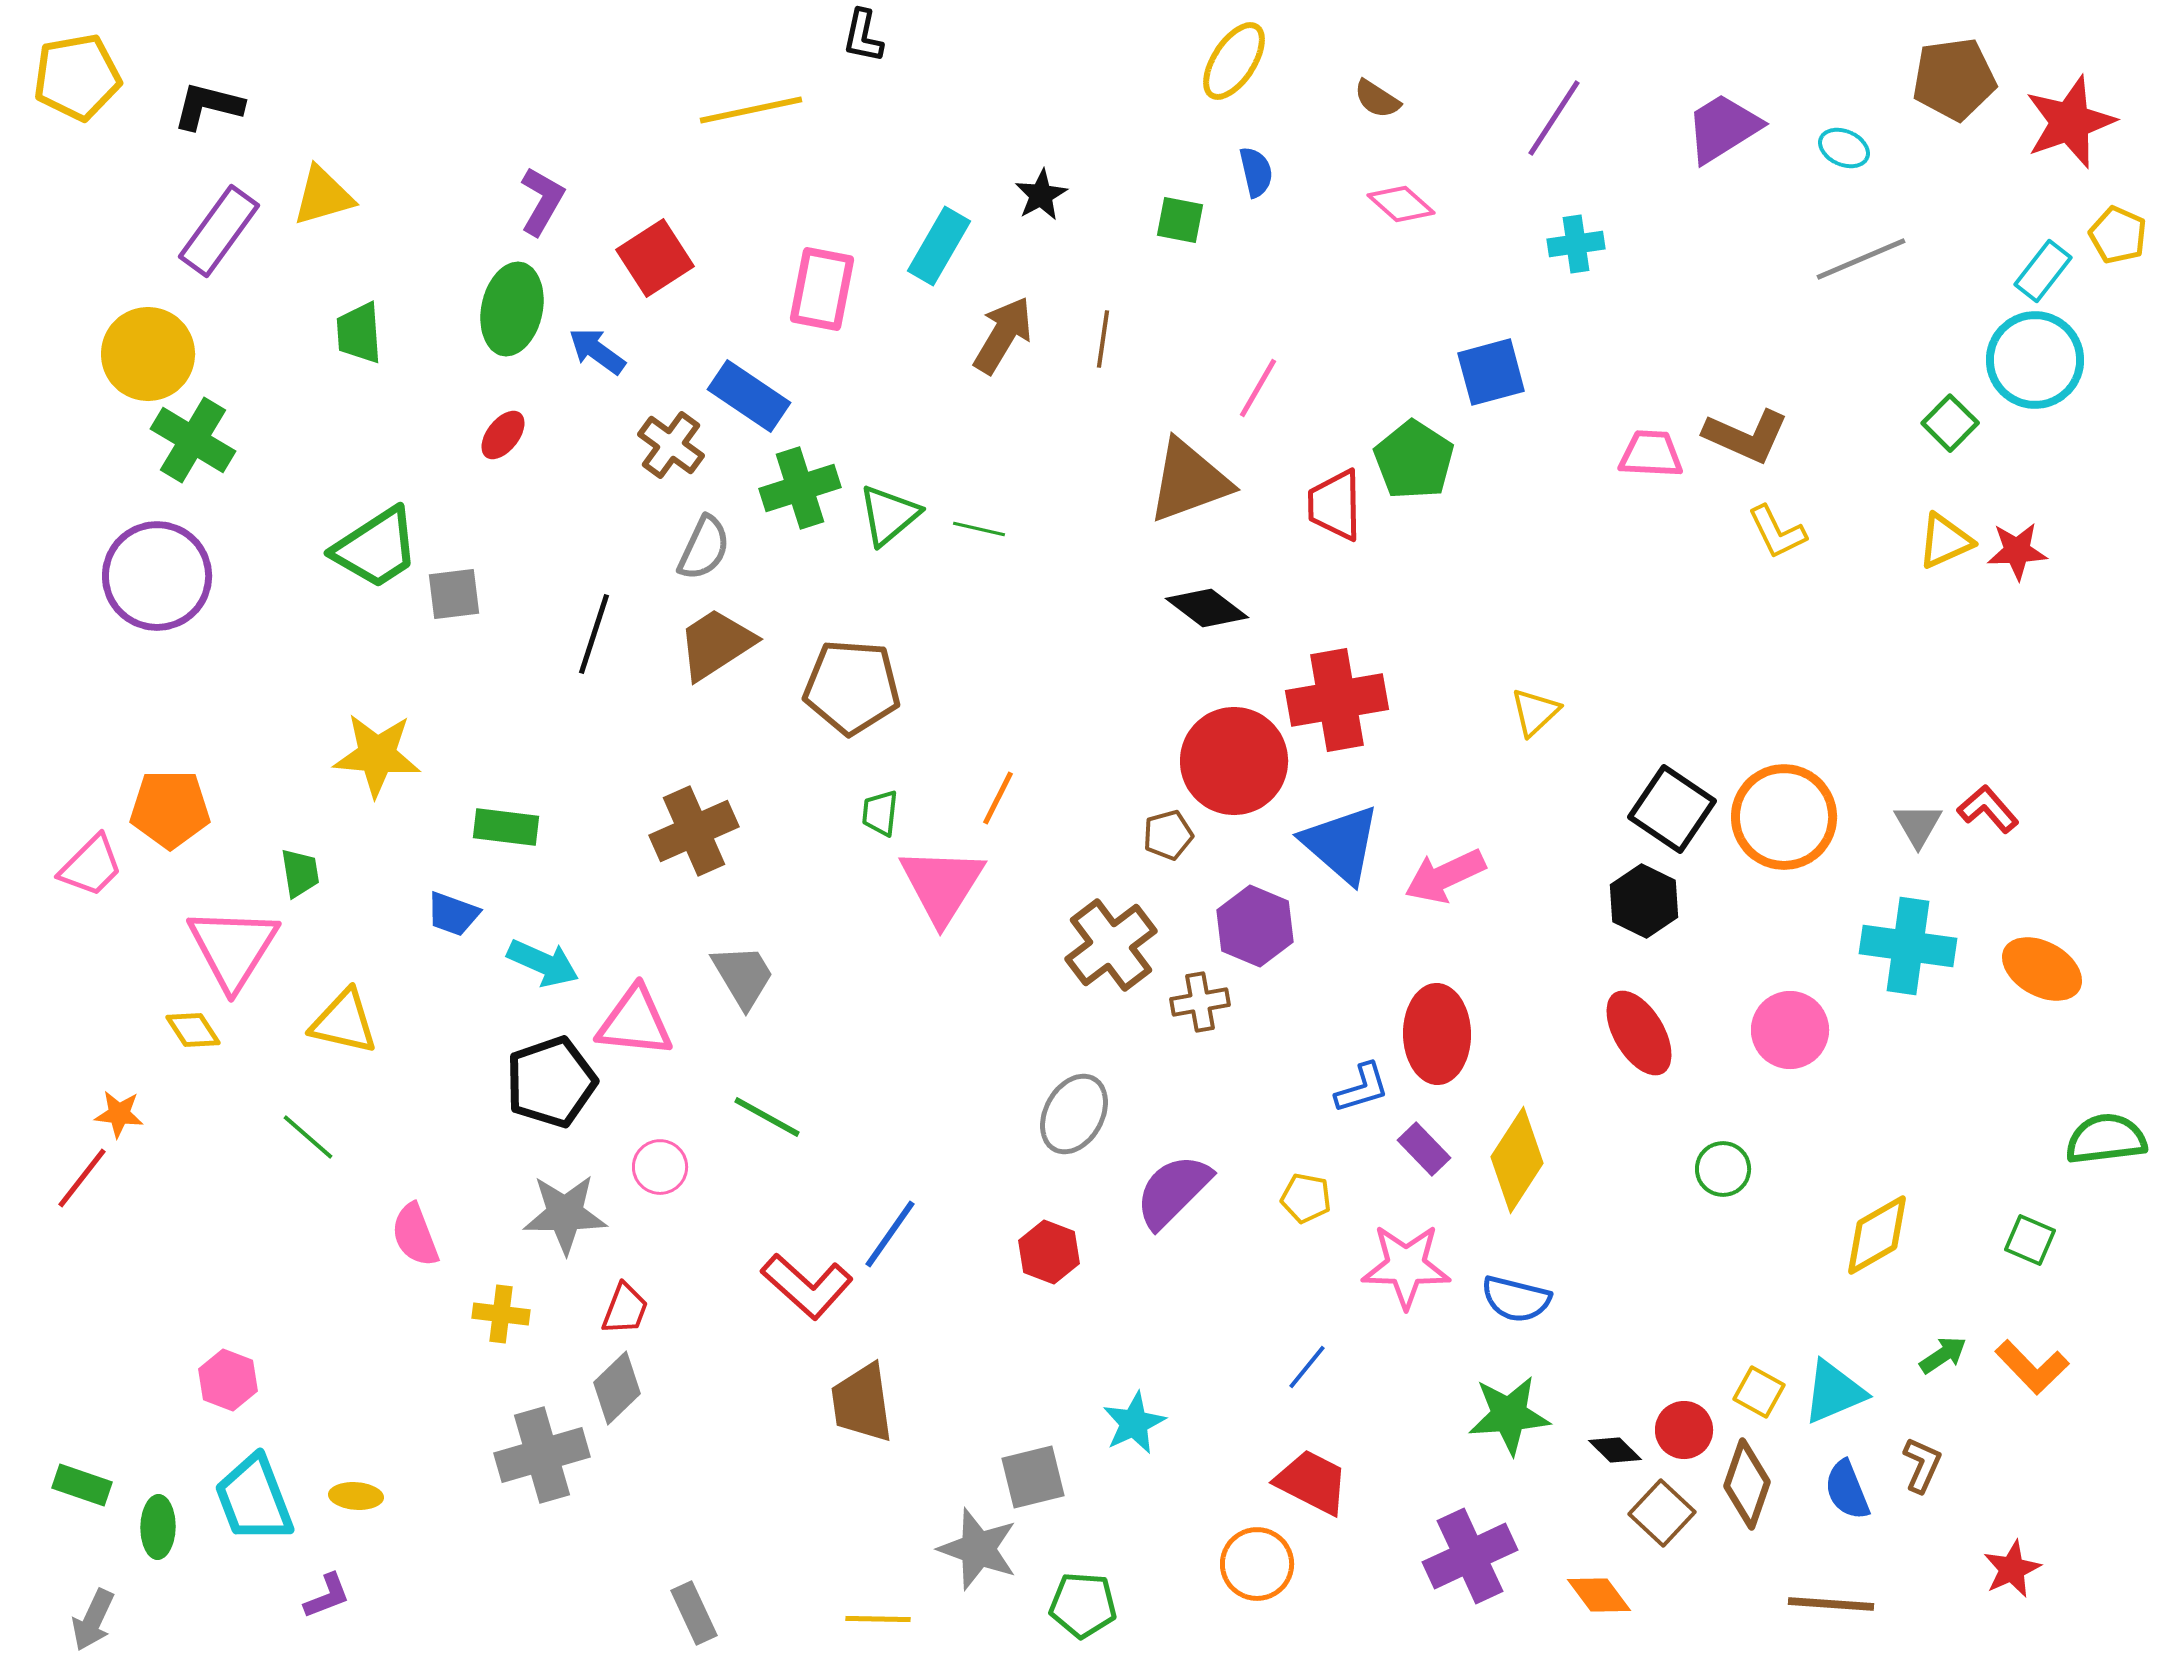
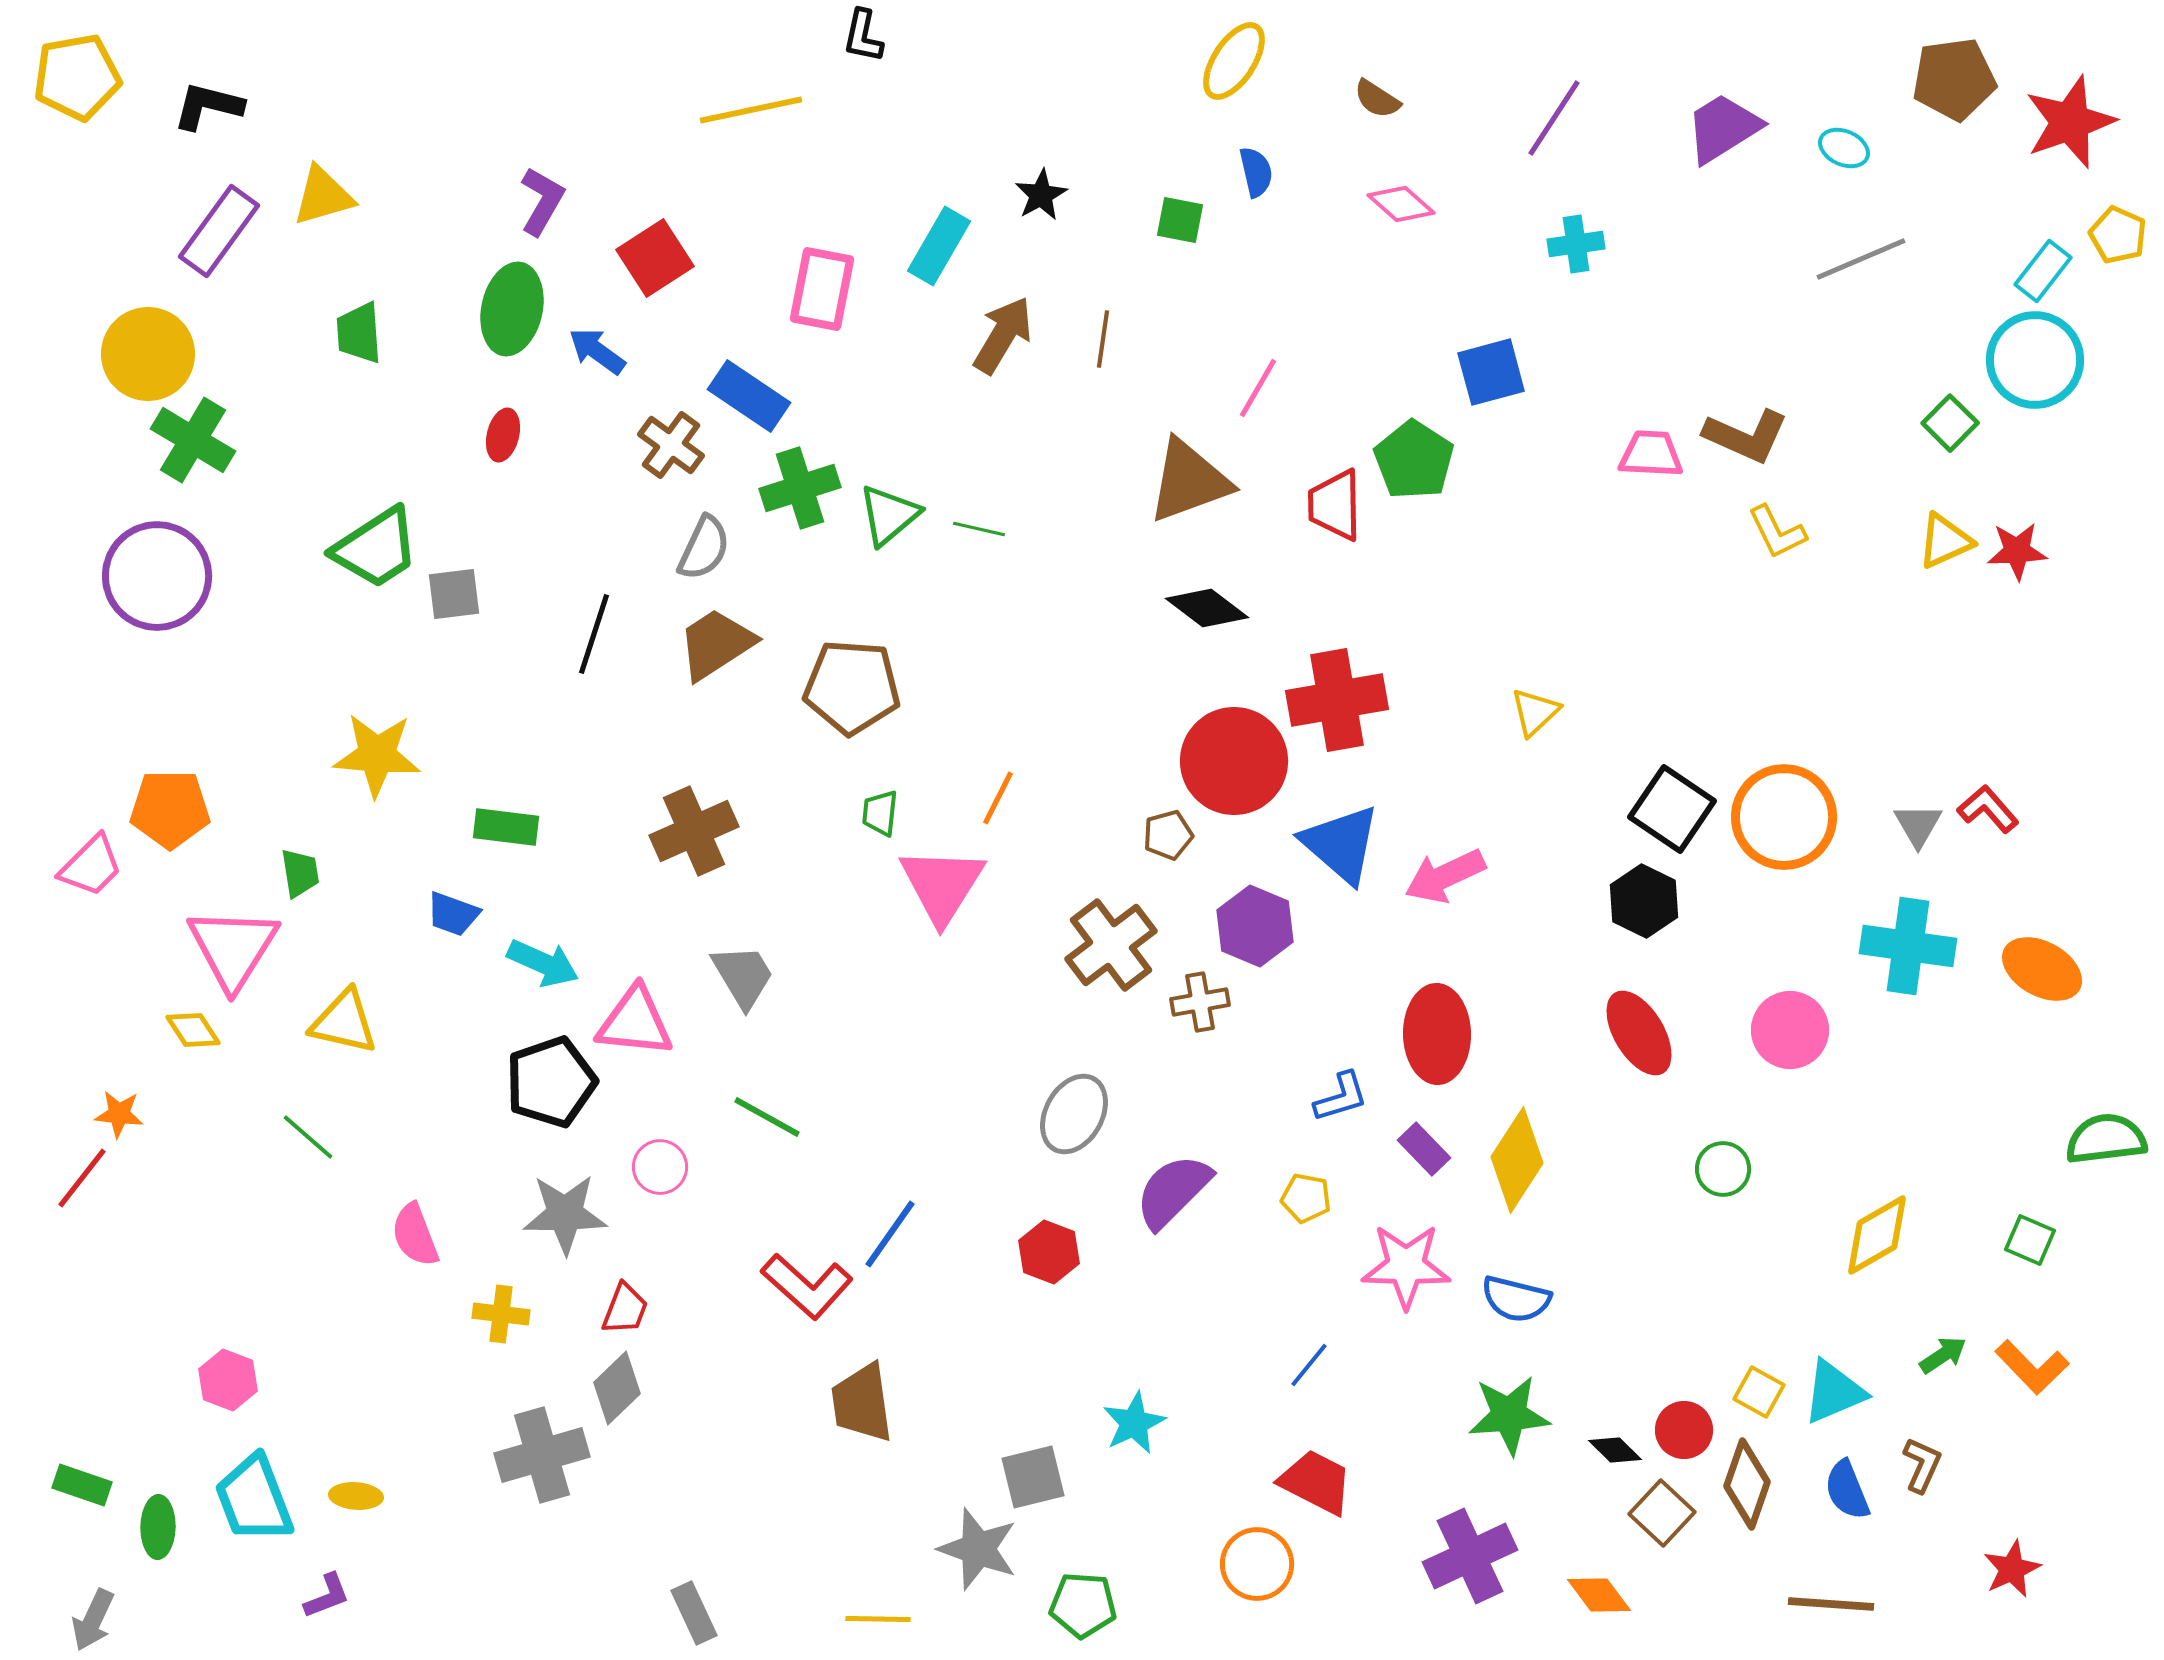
red ellipse at (503, 435): rotated 24 degrees counterclockwise
blue L-shape at (1362, 1088): moved 21 px left, 9 px down
blue line at (1307, 1367): moved 2 px right, 2 px up
red trapezoid at (1312, 1482): moved 4 px right
